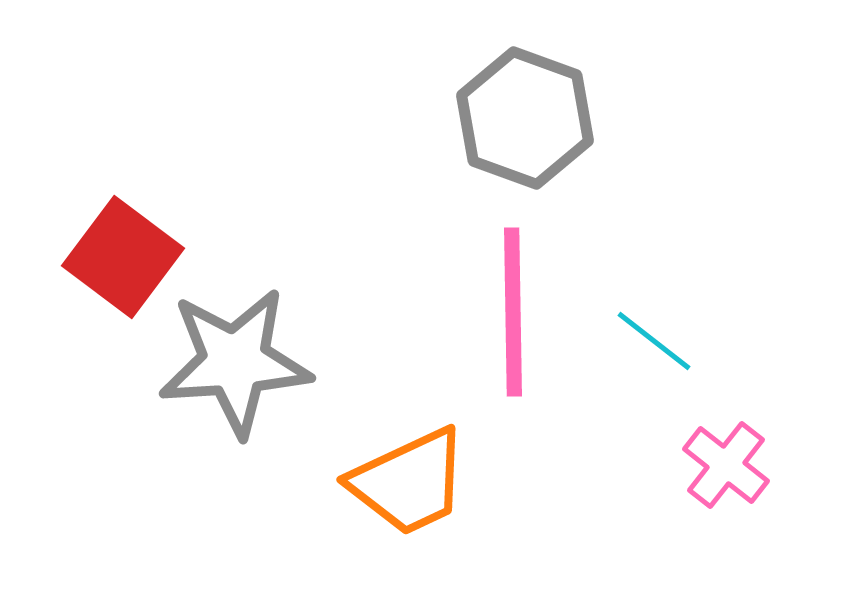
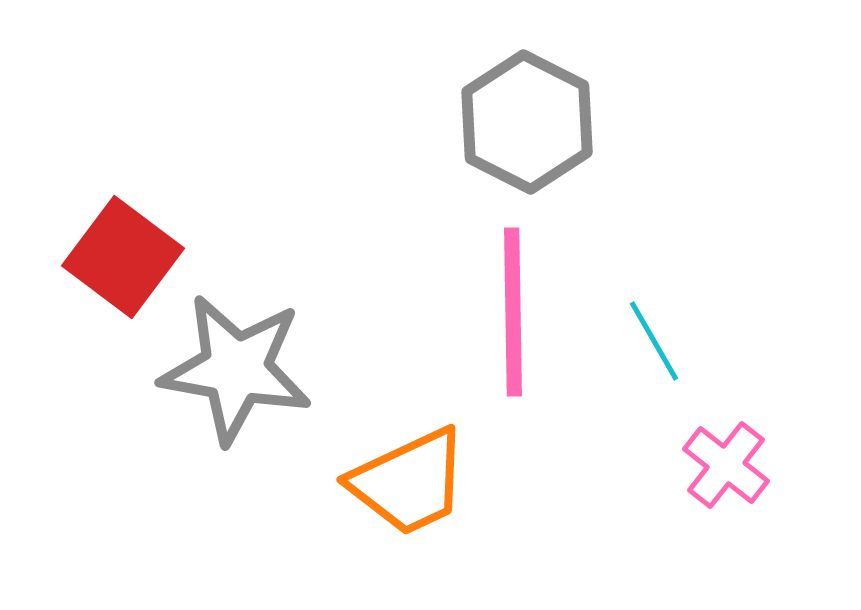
gray hexagon: moved 2 px right, 4 px down; rotated 7 degrees clockwise
cyan line: rotated 22 degrees clockwise
gray star: moved 1 px right, 7 px down; rotated 14 degrees clockwise
